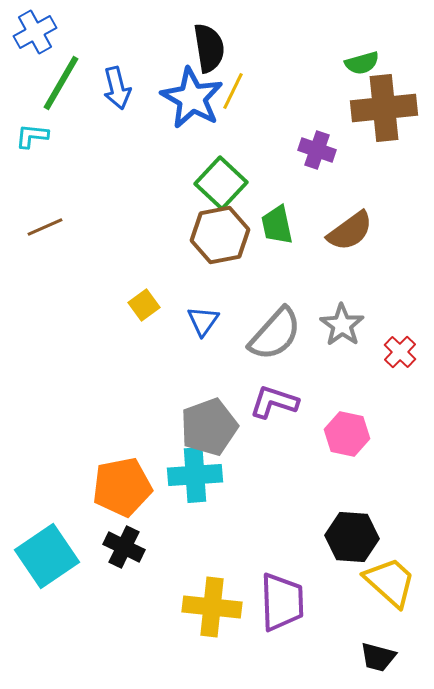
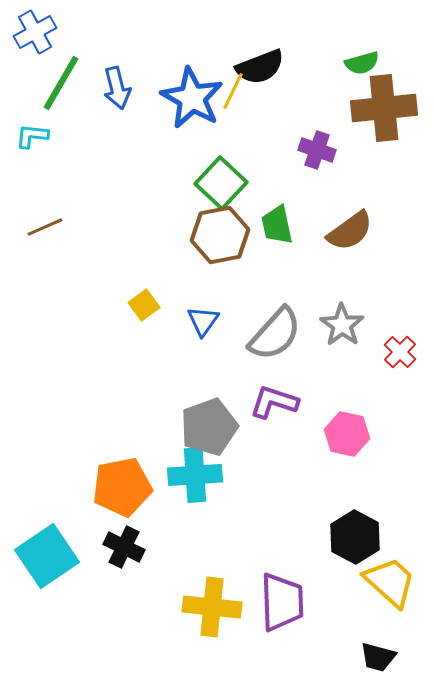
black semicircle: moved 51 px right, 19 px down; rotated 78 degrees clockwise
black hexagon: moved 3 px right; rotated 24 degrees clockwise
